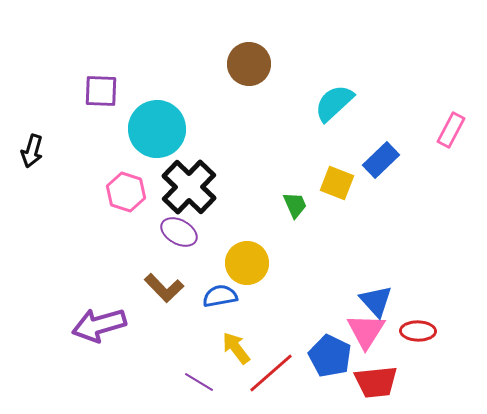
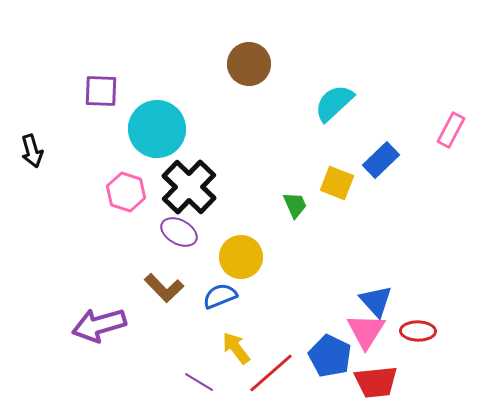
black arrow: rotated 32 degrees counterclockwise
yellow circle: moved 6 px left, 6 px up
blue semicircle: rotated 12 degrees counterclockwise
